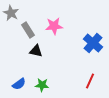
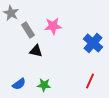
pink star: moved 1 px left
green star: moved 2 px right
